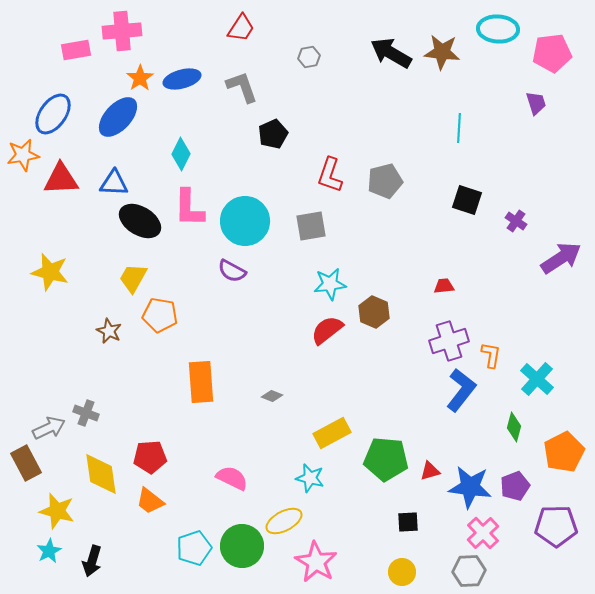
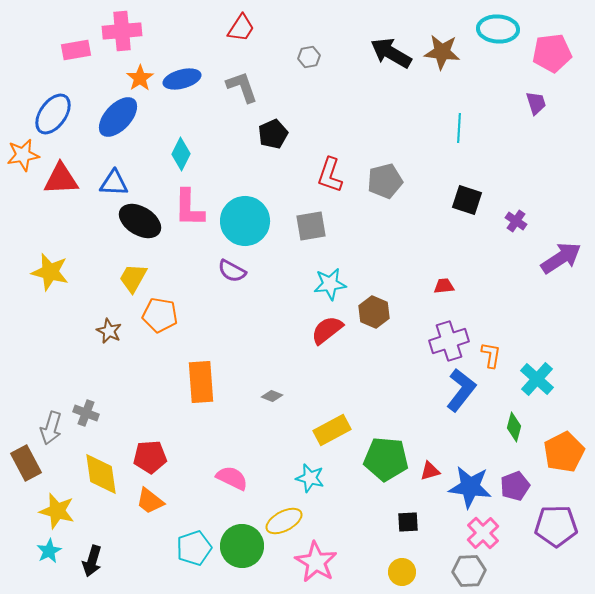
gray arrow at (49, 428): moved 2 px right; rotated 132 degrees clockwise
yellow rectangle at (332, 433): moved 3 px up
